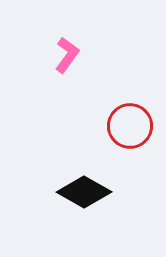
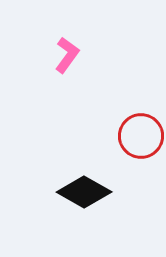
red circle: moved 11 px right, 10 px down
